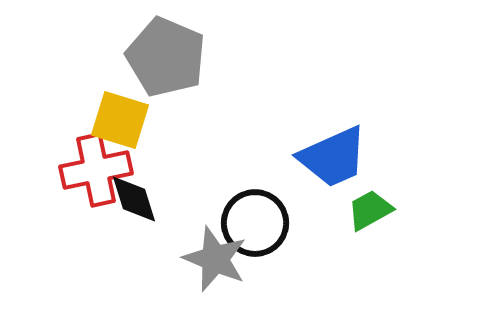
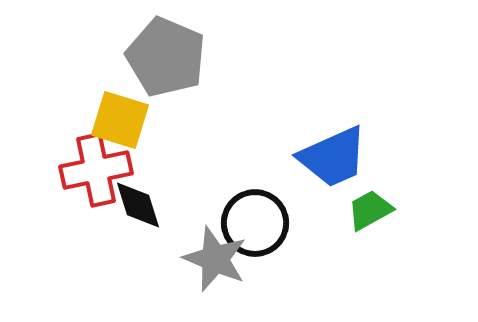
black diamond: moved 4 px right, 6 px down
